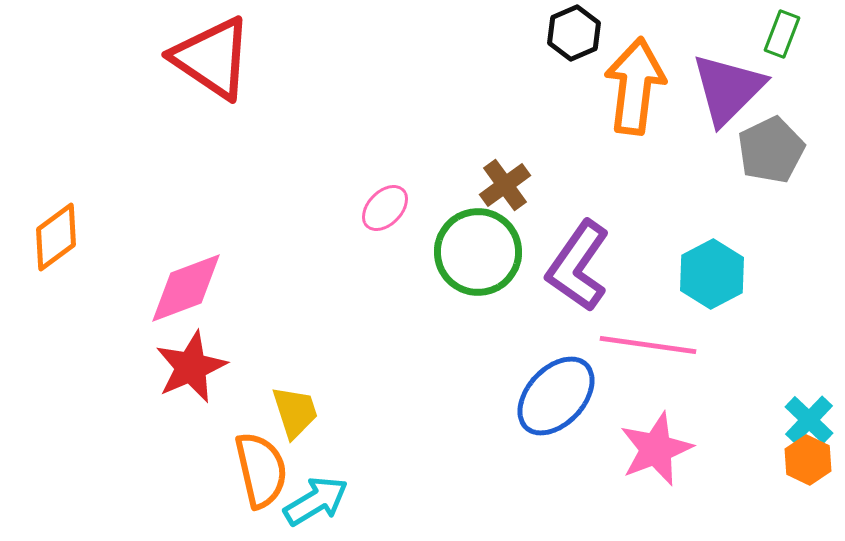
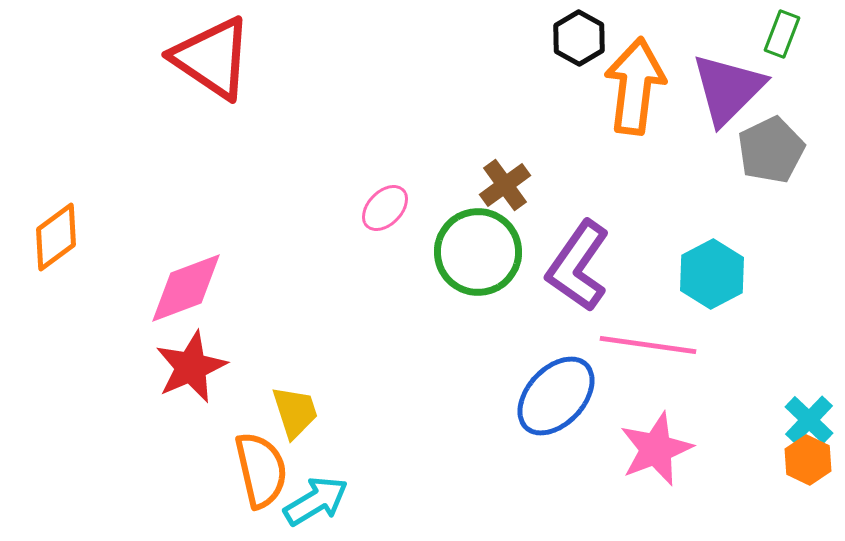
black hexagon: moved 5 px right, 5 px down; rotated 8 degrees counterclockwise
